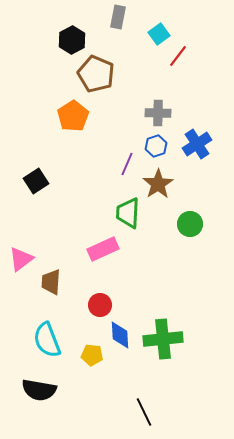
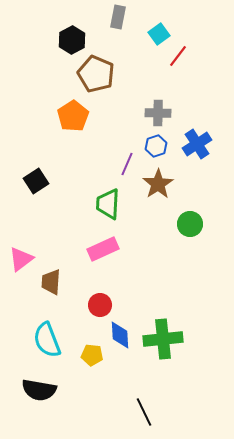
green trapezoid: moved 20 px left, 9 px up
